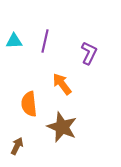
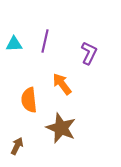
cyan triangle: moved 3 px down
orange semicircle: moved 4 px up
brown star: moved 1 px left, 1 px down
